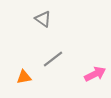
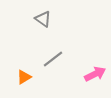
orange triangle: rotated 21 degrees counterclockwise
